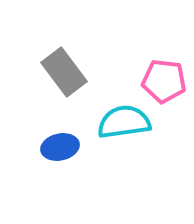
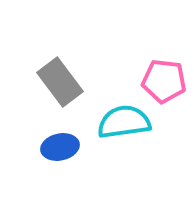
gray rectangle: moved 4 px left, 10 px down
